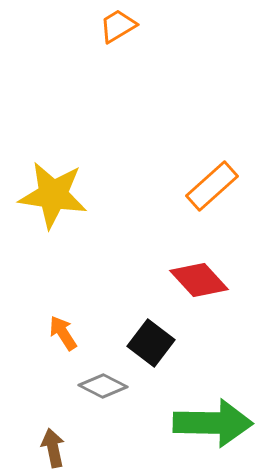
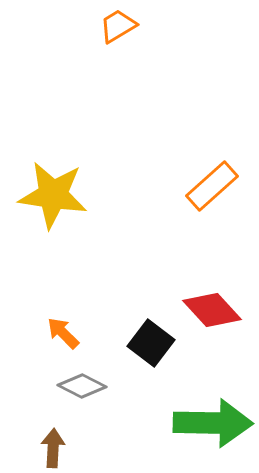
red diamond: moved 13 px right, 30 px down
orange arrow: rotated 12 degrees counterclockwise
gray diamond: moved 21 px left
brown arrow: rotated 15 degrees clockwise
